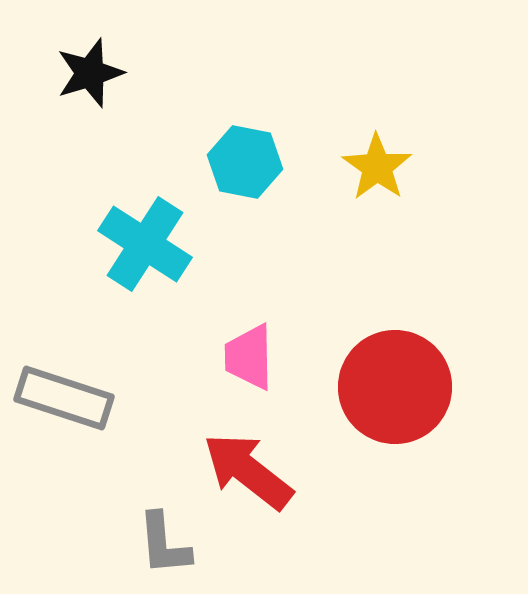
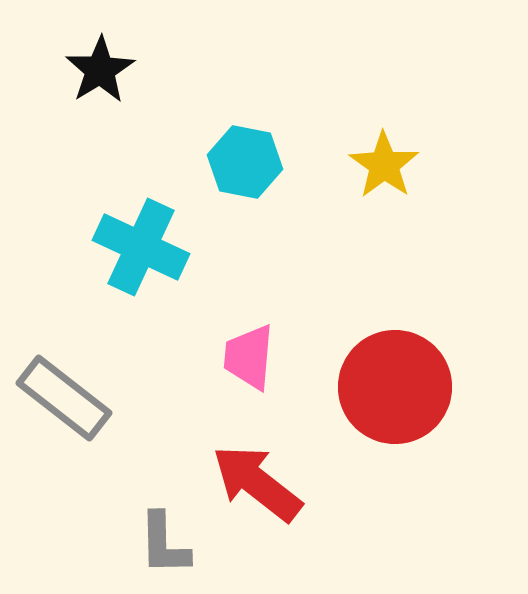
black star: moved 10 px right, 3 px up; rotated 14 degrees counterclockwise
yellow star: moved 7 px right, 2 px up
cyan cross: moved 4 px left, 3 px down; rotated 8 degrees counterclockwise
pink trapezoid: rotated 6 degrees clockwise
gray rectangle: rotated 20 degrees clockwise
red arrow: moved 9 px right, 12 px down
gray L-shape: rotated 4 degrees clockwise
